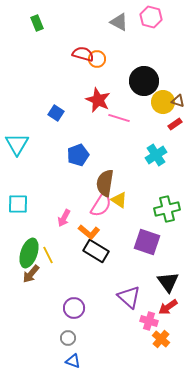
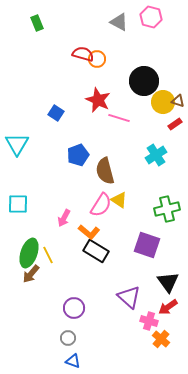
brown semicircle: moved 12 px up; rotated 24 degrees counterclockwise
purple square: moved 3 px down
